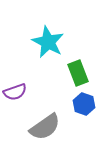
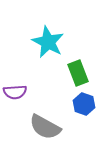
purple semicircle: rotated 15 degrees clockwise
gray semicircle: rotated 64 degrees clockwise
